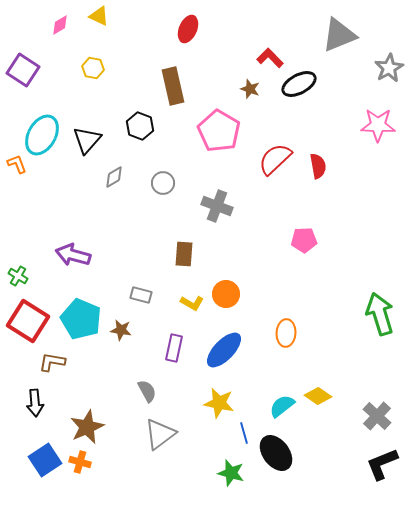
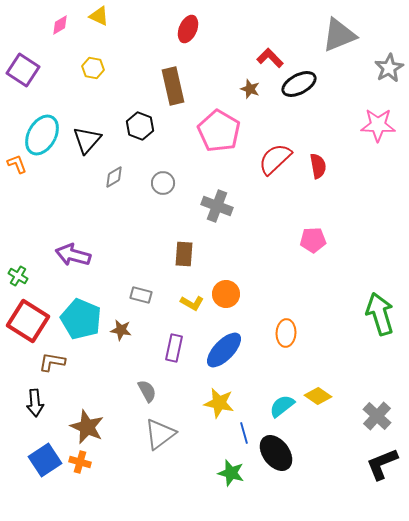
pink pentagon at (304, 240): moved 9 px right
brown star at (87, 427): rotated 24 degrees counterclockwise
